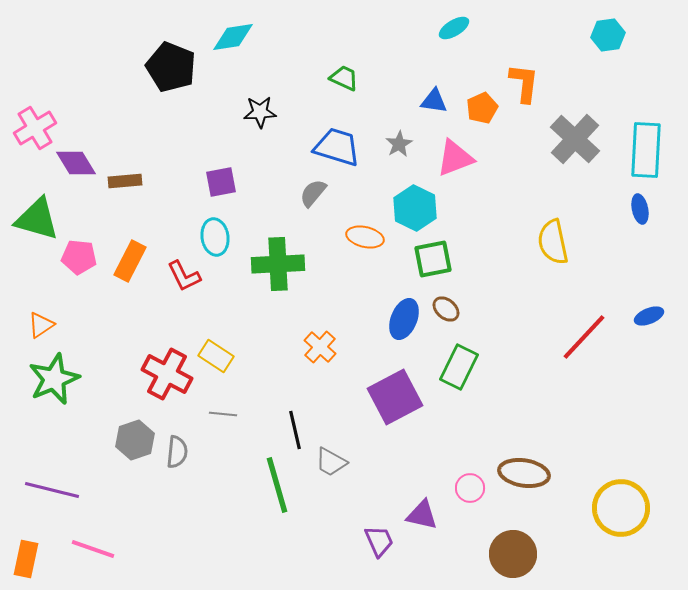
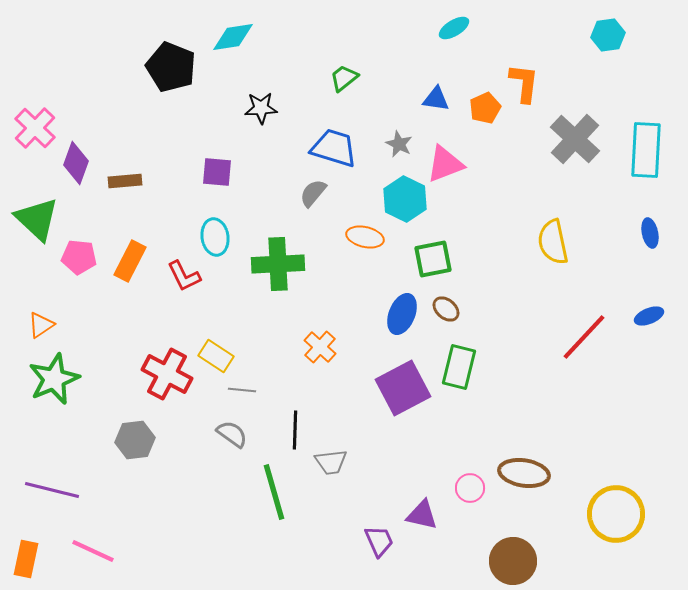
green trapezoid at (344, 78): rotated 64 degrees counterclockwise
blue triangle at (434, 101): moved 2 px right, 2 px up
orange pentagon at (482, 108): moved 3 px right
black star at (260, 112): moved 1 px right, 4 px up
pink cross at (35, 128): rotated 15 degrees counterclockwise
gray star at (399, 144): rotated 16 degrees counterclockwise
blue trapezoid at (337, 147): moved 3 px left, 1 px down
pink triangle at (455, 158): moved 10 px left, 6 px down
purple diamond at (76, 163): rotated 51 degrees clockwise
purple square at (221, 182): moved 4 px left, 10 px up; rotated 16 degrees clockwise
cyan hexagon at (415, 208): moved 10 px left, 9 px up
blue ellipse at (640, 209): moved 10 px right, 24 px down
green triangle at (37, 219): rotated 27 degrees clockwise
blue ellipse at (404, 319): moved 2 px left, 5 px up
green rectangle at (459, 367): rotated 12 degrees counterclockwise
purple square at (395, 397): moved 8 px right, 9 px up
gray line at (223, 414): moved 19 px right, 24 px up
black line at (295, 430): rotated 15 degrees clockwise
gray hexagon at (135, 440): rotated 12 degrees clockwise
gray semicircle at (177, 452): moved 55 px right, 18 px up; rotated 60 degrees counterclockwise
gray trapezoid at (331, 462): rotated 36 degrees counterclockwise
green line at (277, 485): moved 3 px left, 7 px down
yellow circle at (621, 508): moved 5 px left, 6 px down
pink line at (93, 549): moved 2 px down; rotated 6 degrees clockwise
brown circle at (513, 554): moved 7 px down
